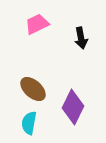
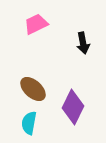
pink trapezoid: moved 1 px left
black arrow: moved 2 px right, 5 px down
